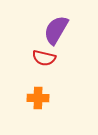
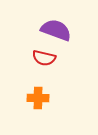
purple semicircle: rotated 80 degrees clockwise
